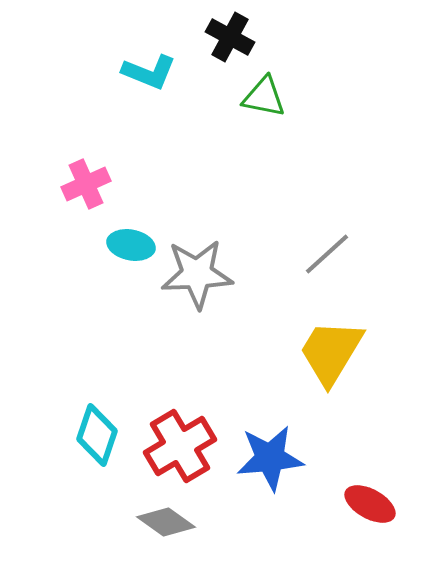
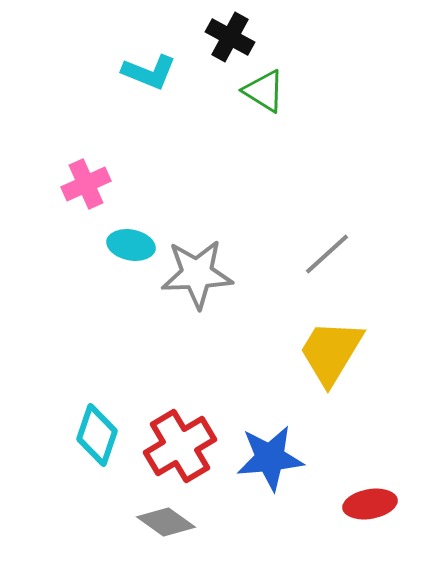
green triangle: moved 6 px up; rotated 21 degrees clockwise
red ellipse: rotated 39 degrees counterclockwise
